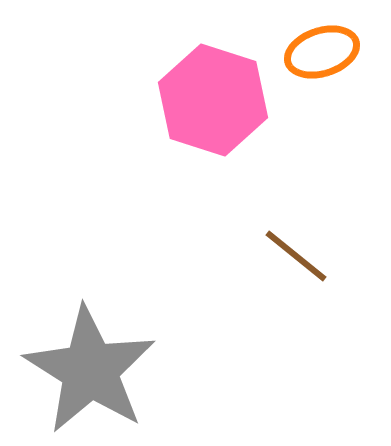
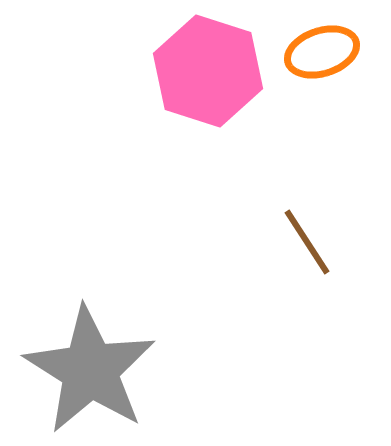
pink hexagon: moved 5 px left, 29 px up
brown line: moved 11 px right, 14 px up; rotated 18 degrees clockwise
